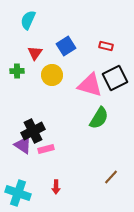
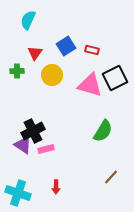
red rectangle: moved 14 px left, 4 px down
green semicircle: moved 4 px right, 13 px down
